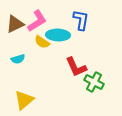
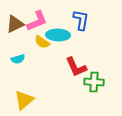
pink L-shape: rotated 10 degrees clockwise
green cross: rotated 24 degrees counterclockwise
